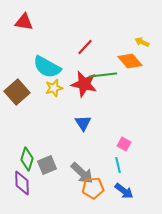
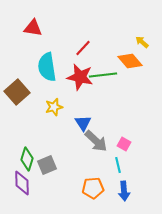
red triangle: moved 9 px right, 6 px down
yellow arrow: rotated 16 degrees clockwise
red line: moved 2 px left, 1 px down
cyan semicircle: rotated 52 degrees clockwise
red star: moved 4 px left, 7 px up
yellow star: moved 19 px down
gray arrow: moved 14 px right, 32 px up
blue arrow: rotated 48 degrees clockwise
